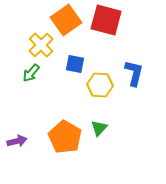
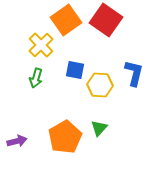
red square: rotated 20 degrees clockwise
blue square: moved 6 px down
green arrow: moved 5 px right, 5 px down; rotated 24 degrees counterclockwise
orange pentagon: rotated 12 degrees clockwise
